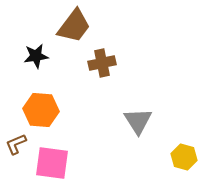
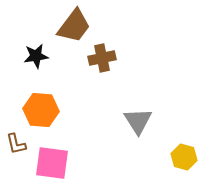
brown cross: moved 5 px up
brown L-shape: rotated 80 degrees counterclockwise
